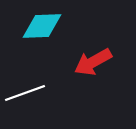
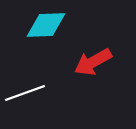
cyan diamond: moved 4 px right, 1 px up
